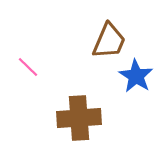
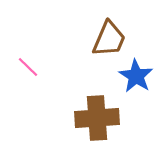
brown trapezoid: moved 2 px up
brown cross: moved 18 px right
